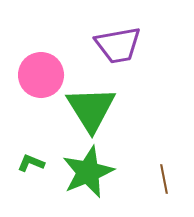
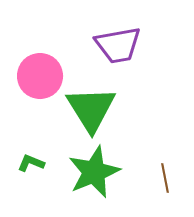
pink circle: moved 1 px left, 1 px down
green star: moved 6 px right
brown line: moved 1 px right, 1 px up
